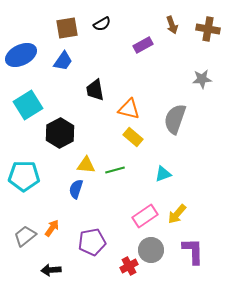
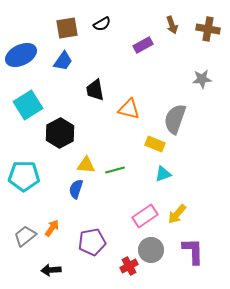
yellow rectangle: moved 22 px right, 7 px down; rotated 18 degrees counterclockwise
